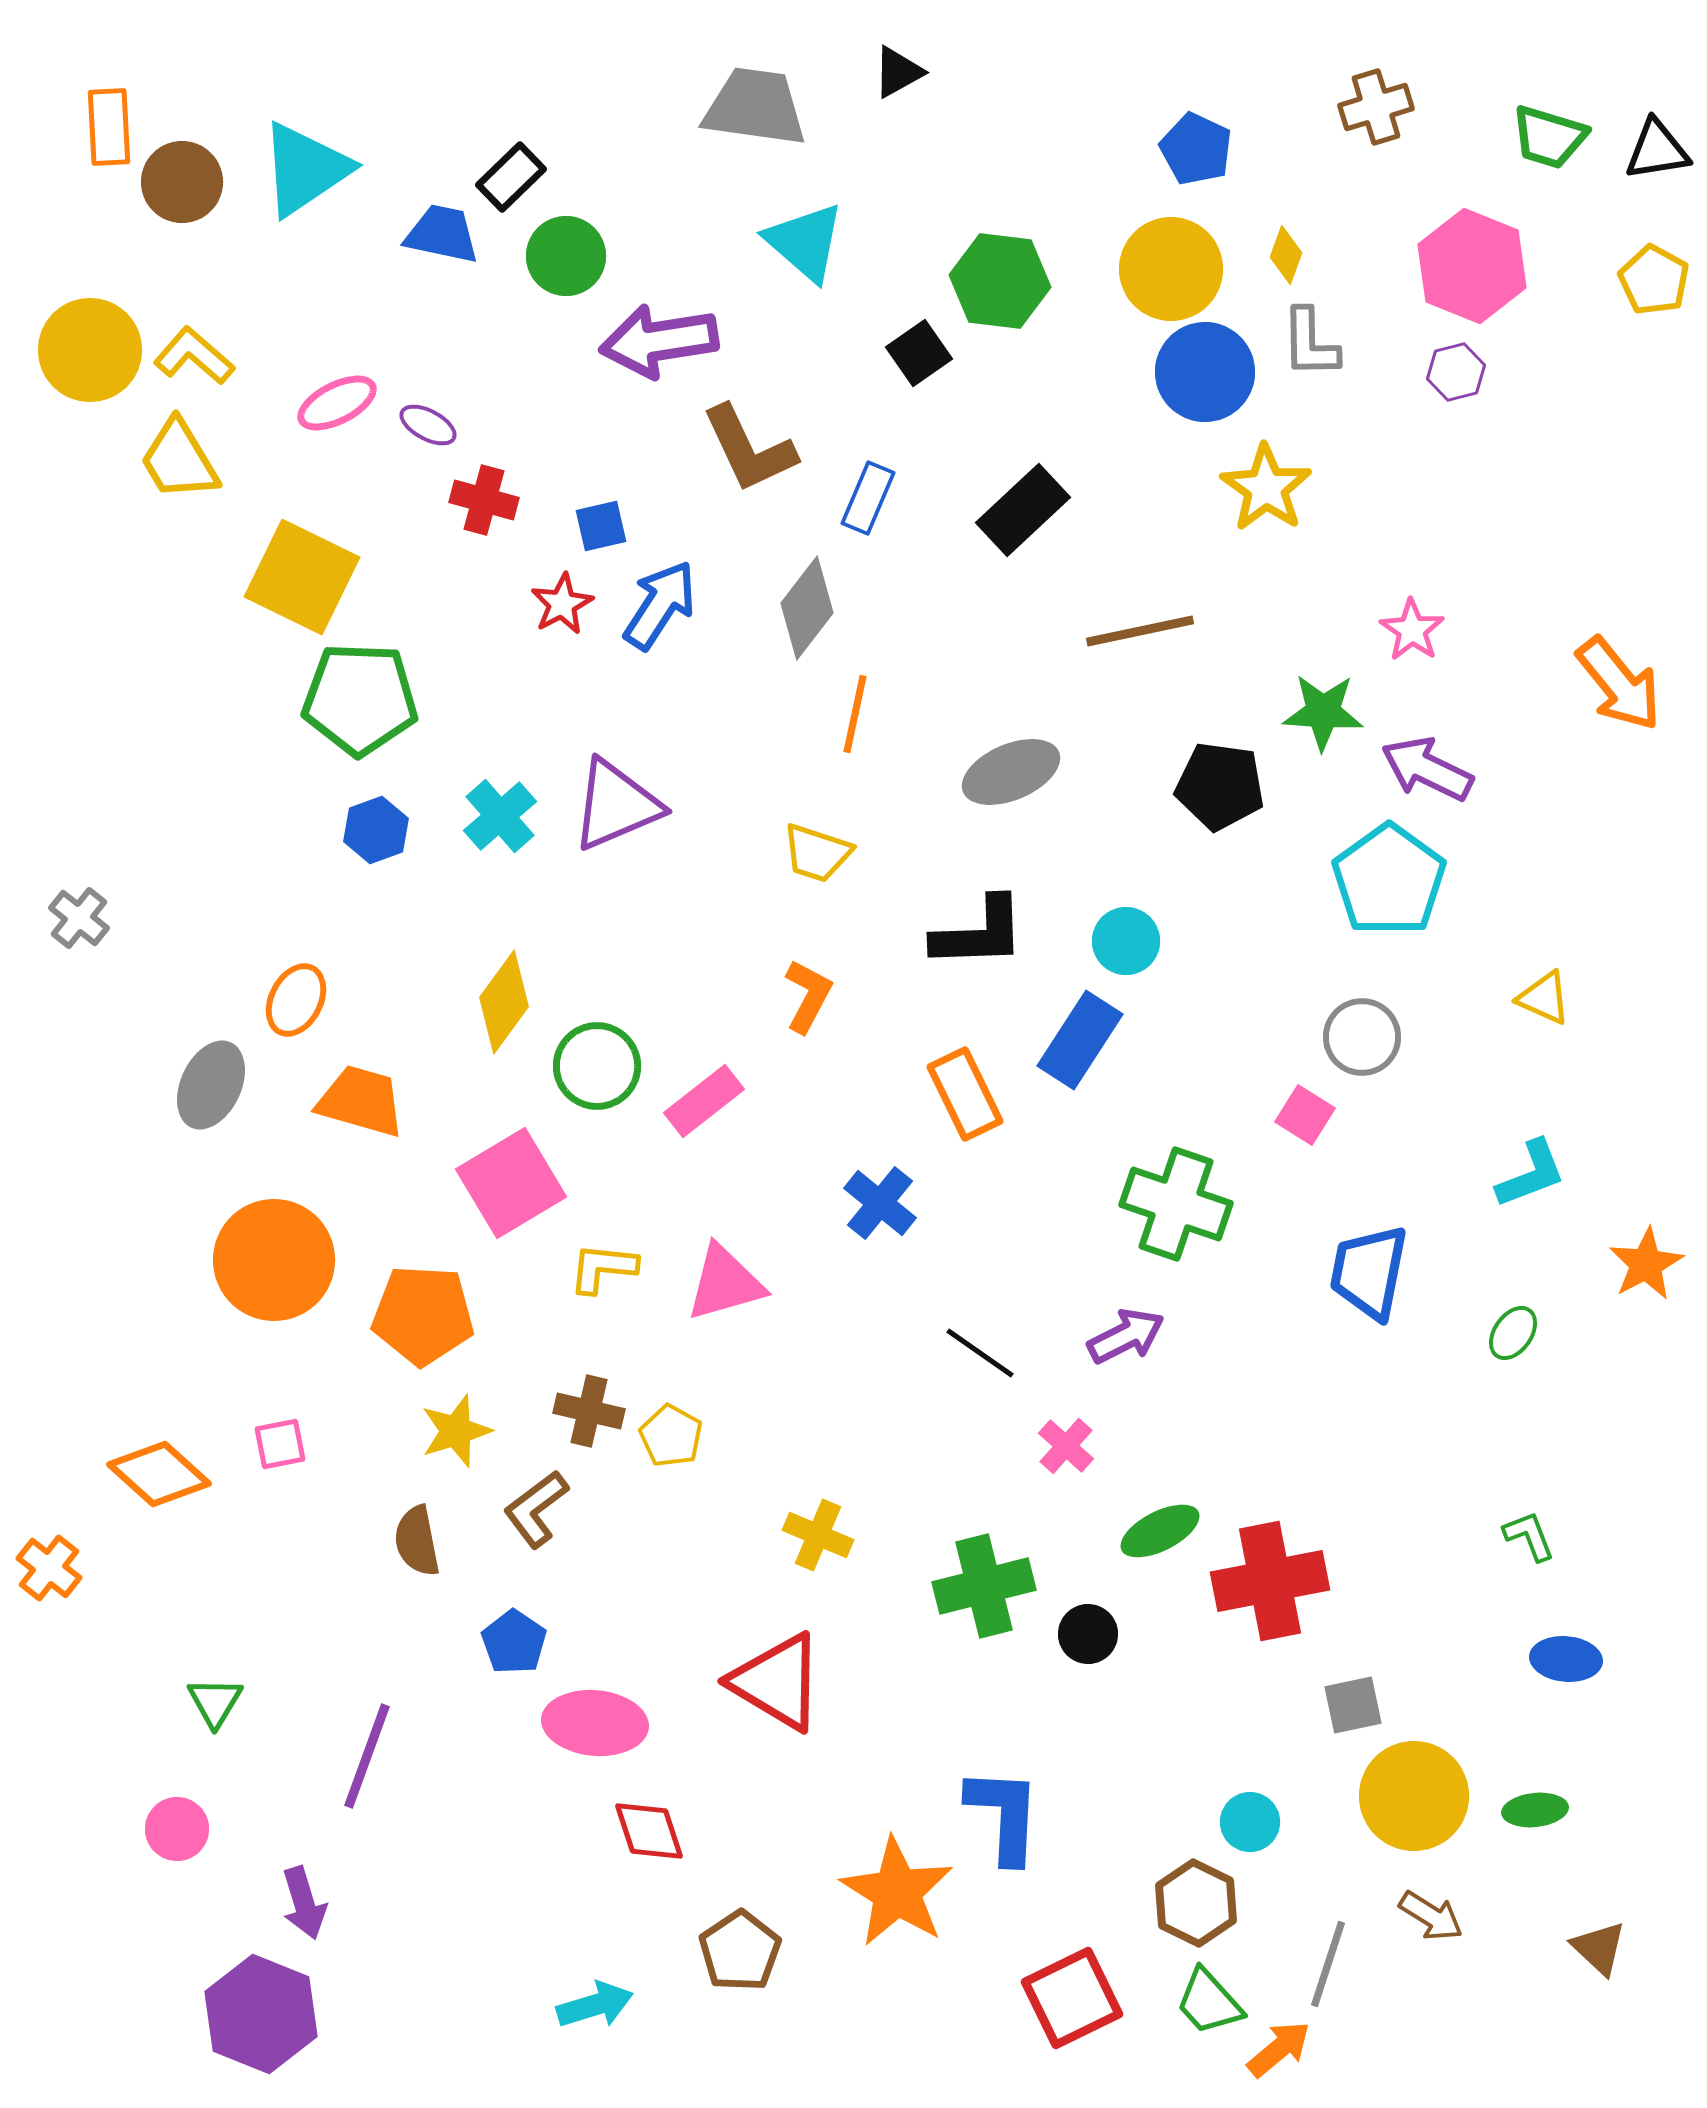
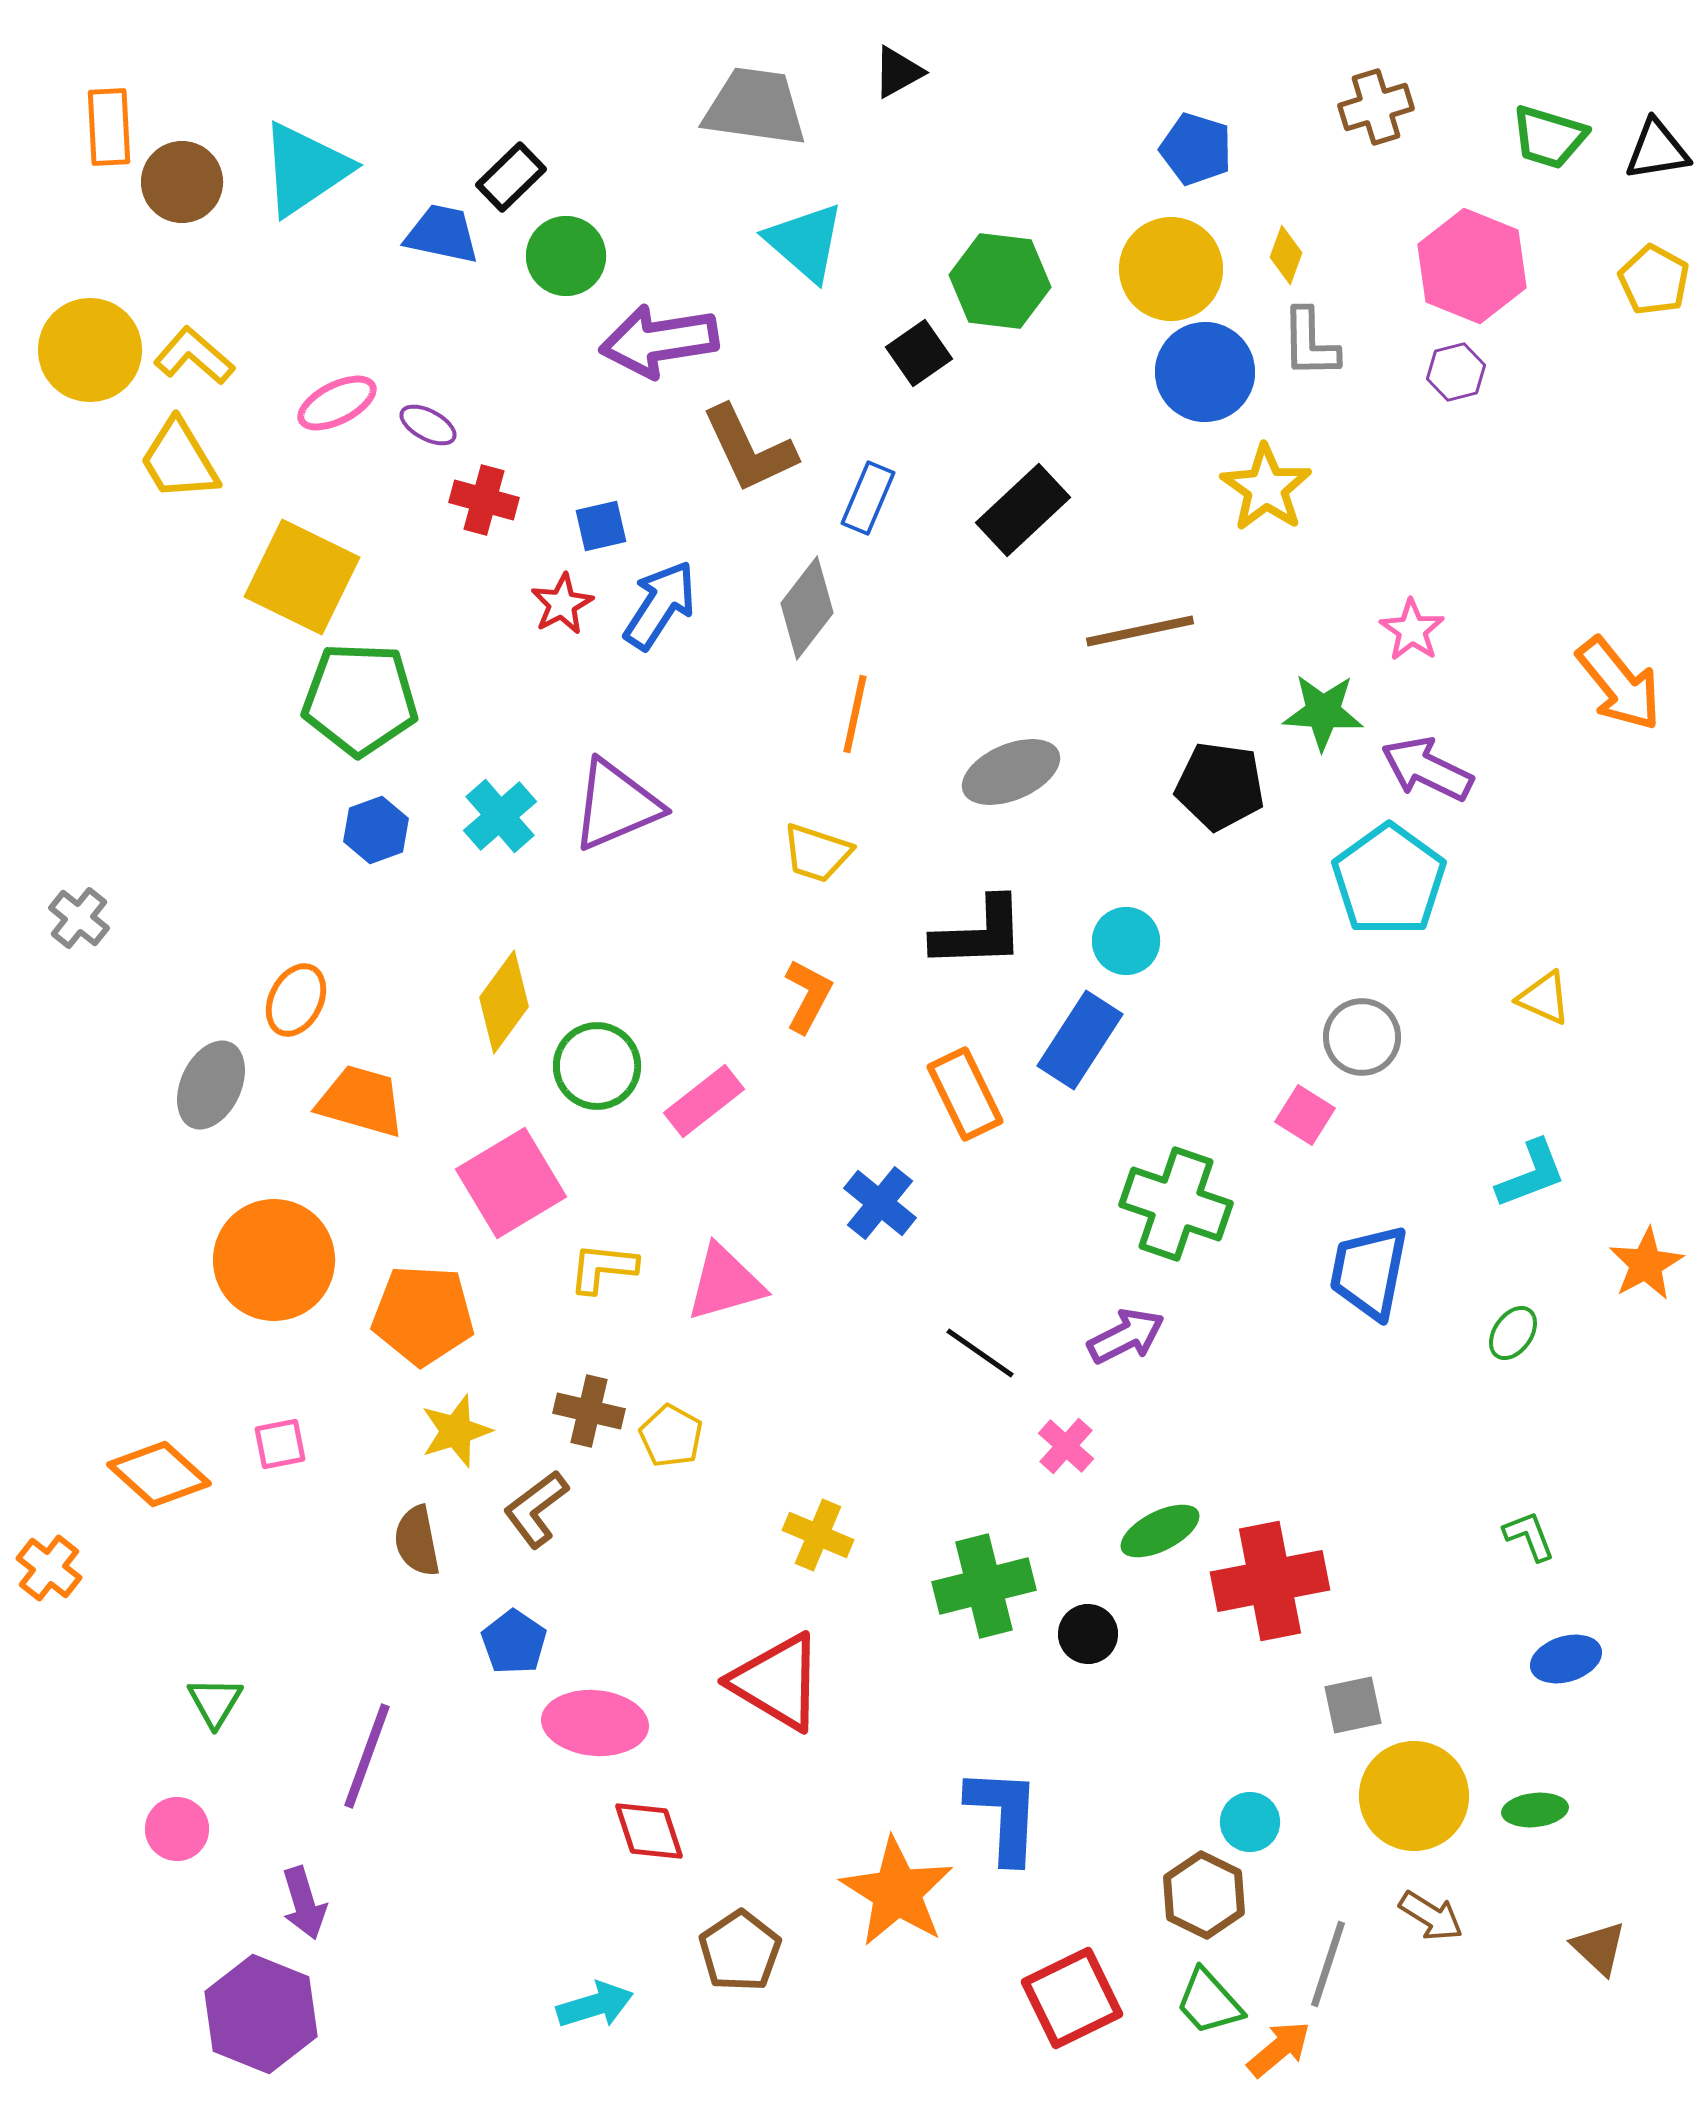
blue pentagon at (1196, 149): rotated 8 degrees counterclockwise
blue ellipse at (1566, 1659): rotated 22 degrees counterclockwise
brown hexagon at (1196, 1903): moved 8 px right, 8 px up
